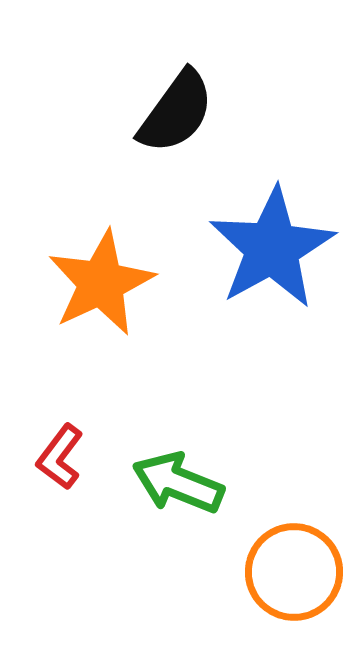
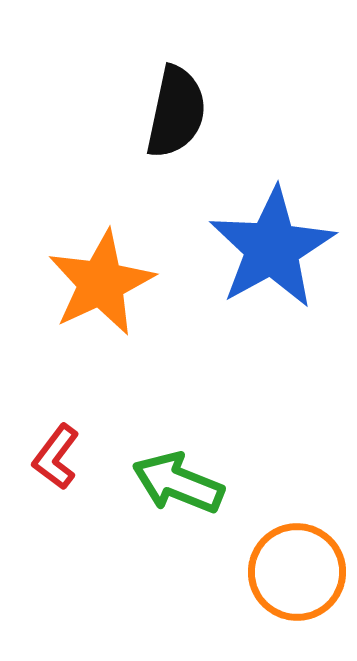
black semicircle: rotated 24 degrees counterclockwise
red L-shape: moved 4 px left
orange circle: moved 3 px right
